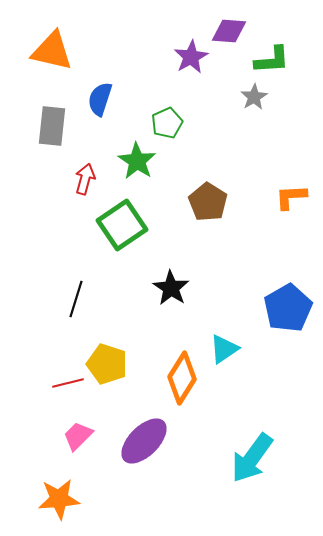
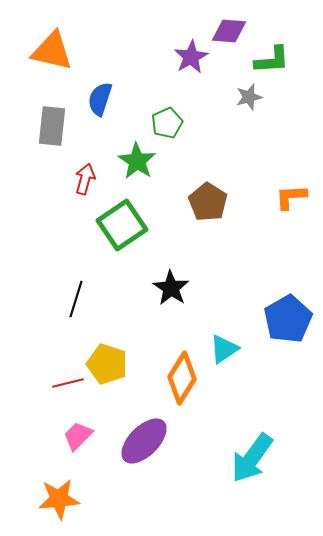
gray star: moved 5 px left; rotated 16 degrees clockwise
blue pentagon: moved 11 px down
